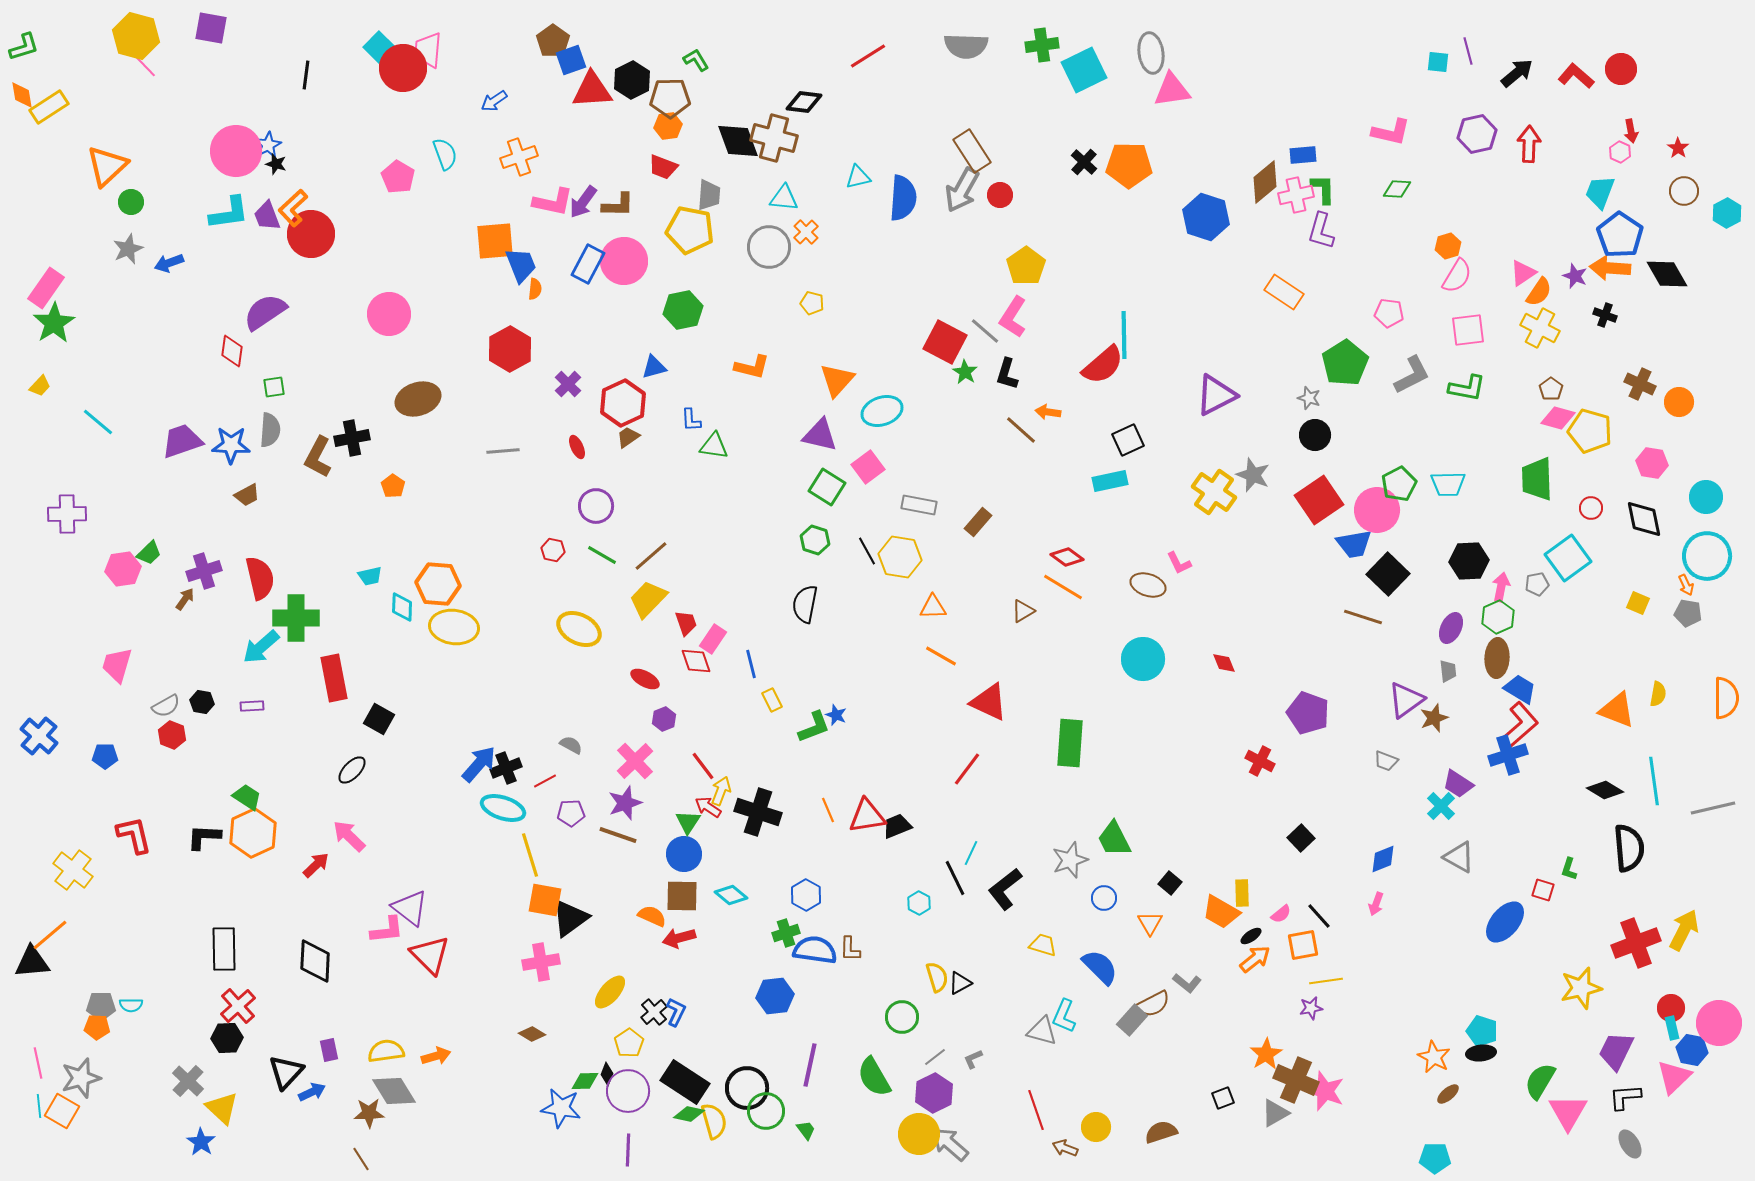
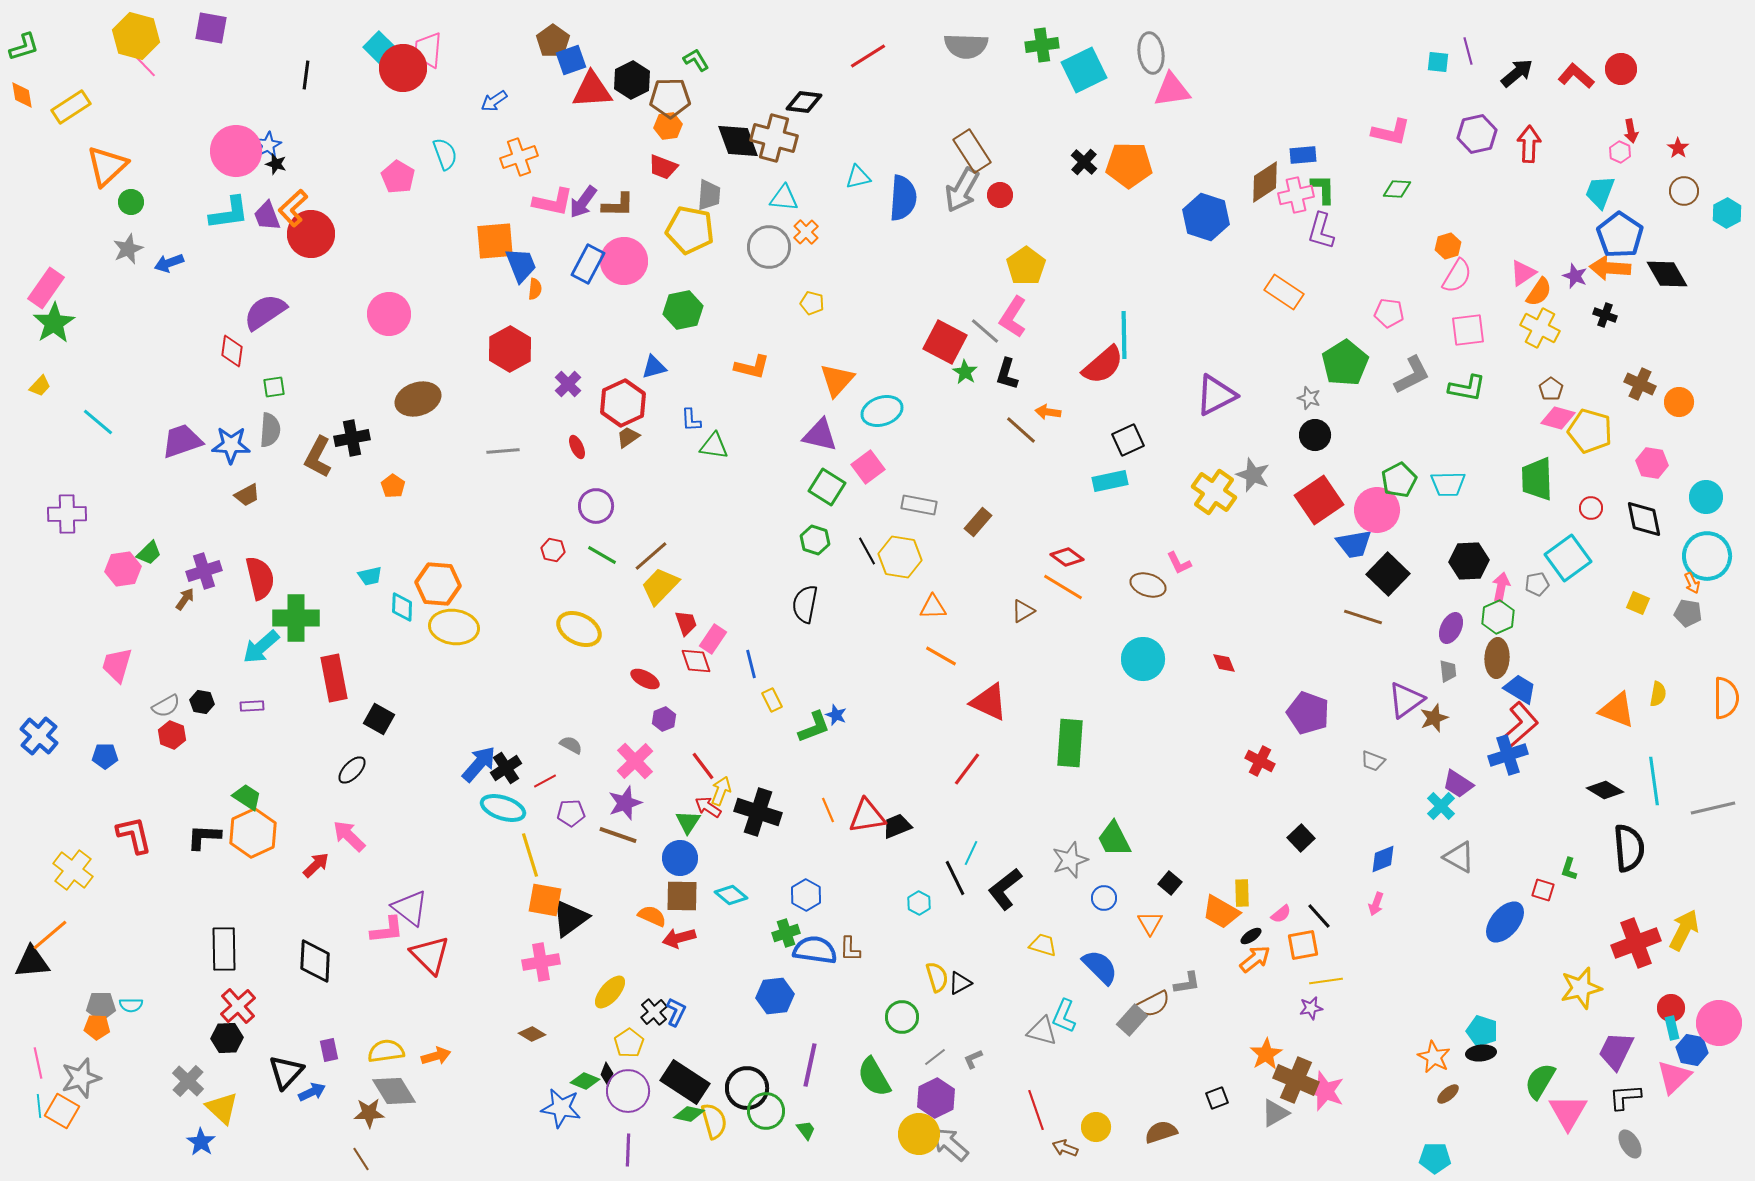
yellow rectangle at (49, 107): moved 22 px right
brown diamond at (1265, 182): rotated 6 degrees clockwise
green pentagon at (1399, 484): moved 4 px up
orange arrow at (1686, 585): moved 6 px right, 2 px up
yellow trapezoid at (648, 599): moved 12 px right, 13 px up
gray trapezoid at (1386, 761): moved 13 px left
black cross at (506, 768): rotated 12 degrees counterclockwise
blue circle at (684, 854): moved 4 px left, 4 px down
gray L-shape at (1187, 983): rotated 48 degrees counterclockwise
green diamond at (585, 1081): rotated 24 degrees clockwise
purple hexagon at (934, 1093): moved 2 px right, 5 px down
black square at (1223, 1098): moved 6 px left
